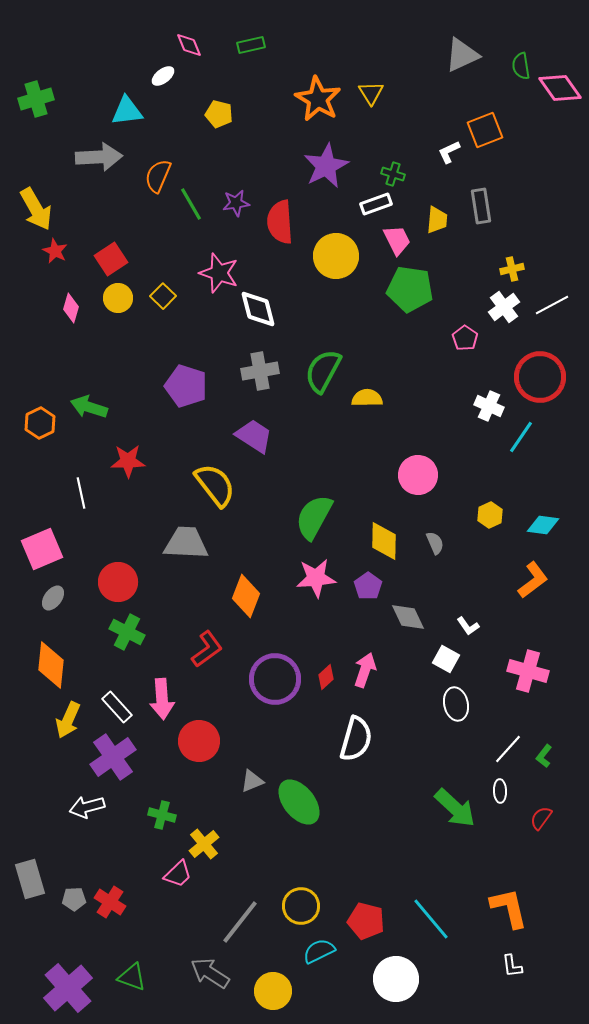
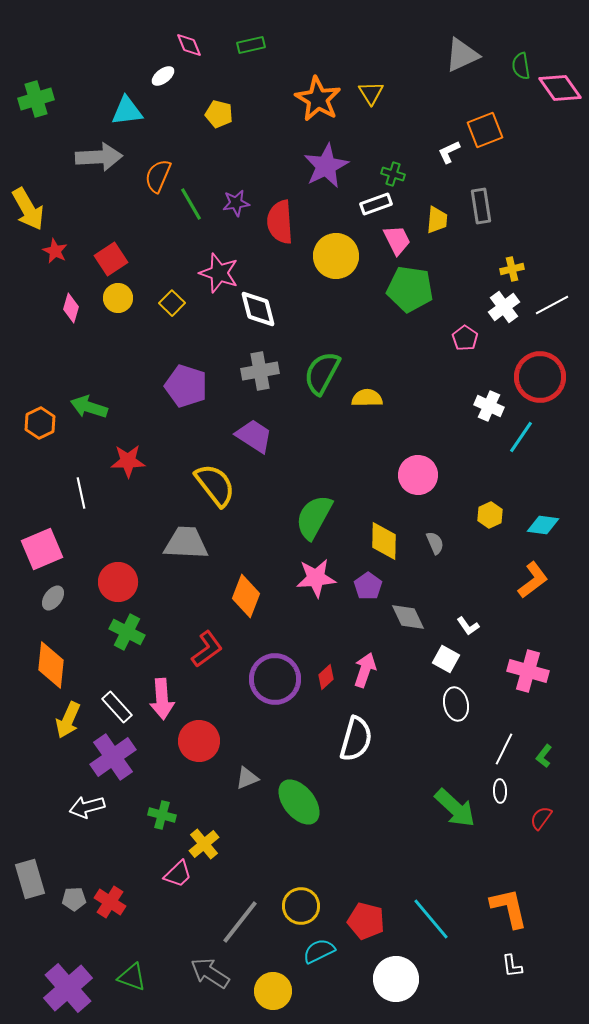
yellow arrow at (36, 209): moved 8 px left
yellow square at (163, 296): moved 9 px right, 7 px down
green semicircle at (323, 371): moved 1 px left, 2 px down
white line at (508, 749): moved 4 px left; rotated 16 degrees counterclockwise
gray triangle at (252, 781): moved 5 px left, 3 px up
